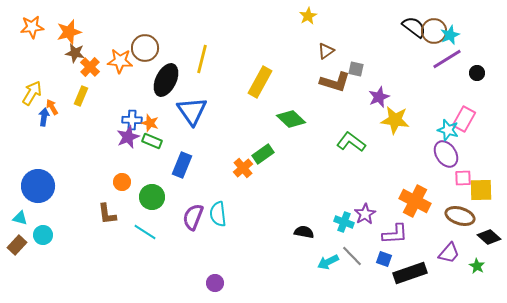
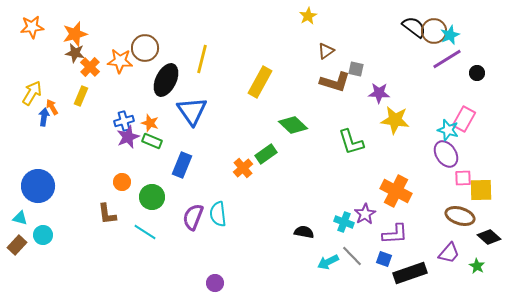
orange star at (69, 32): moved 6 px right, 2 px down
purple star at (379, 97): moved 4 px up; rotated 25 degrees clockwise
green diamond at (291, 119): moved 2 px right, 6 px down
blue cross at (132, 120): moved 8 px left, 1 px down; rotated 18 degrees counterclockwise
green L-shape at (351, 142): rotated 144 degrees counterclockwise
green rectangle at (263, 154): moved 3 px right
orange cross at (415, 201): moved 19 px left, 10 px up
